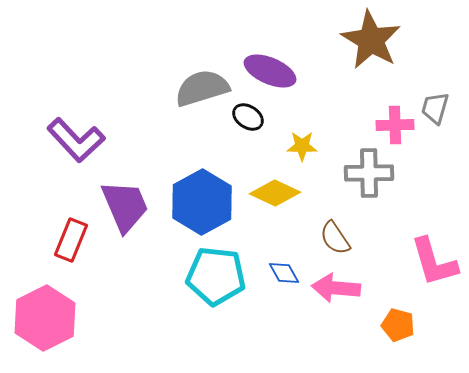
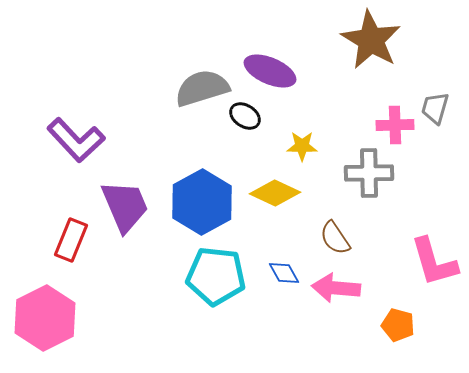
black ellipse: moved 3 px left, 1 px up
